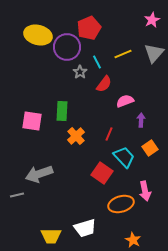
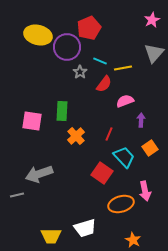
yellow line: moved 14 px down; rotated 12 degrees clockwise
cyan line: moved 3 px right, 1 px up; rotated 40 degrees counterclockwise
